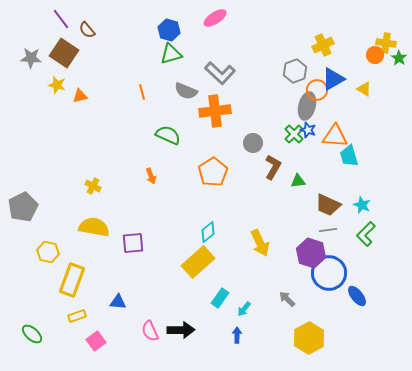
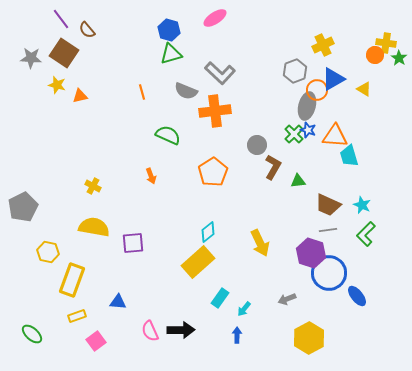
gray circle at (253, 143): moved 4 px right, 2 px down
gray arrow at (287, 299): rotated 66 degrees counterclockwise
